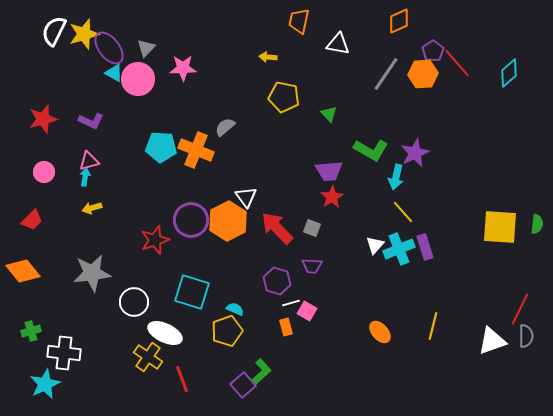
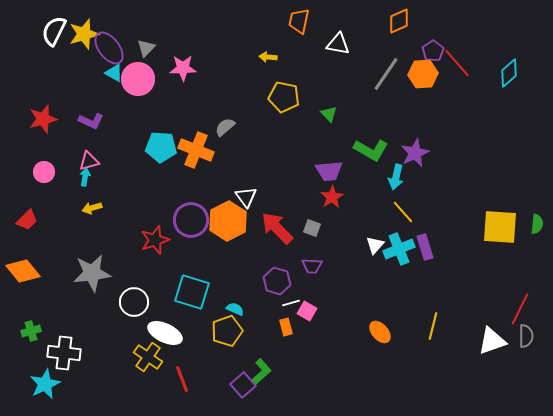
red trapezoid at (32, 220): moved 5 px left
